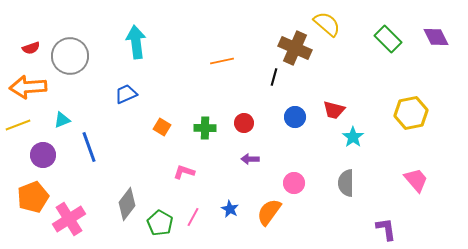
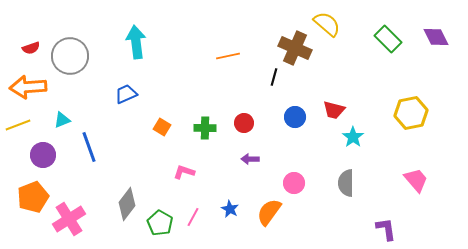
orange line: moved 6 px right, 5 px up
